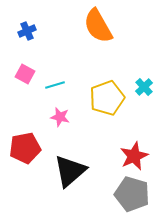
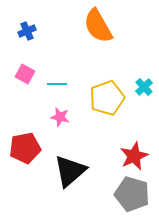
cyan line: moved 2 px right, 1 px up; rotated 18 degrees clockwise
